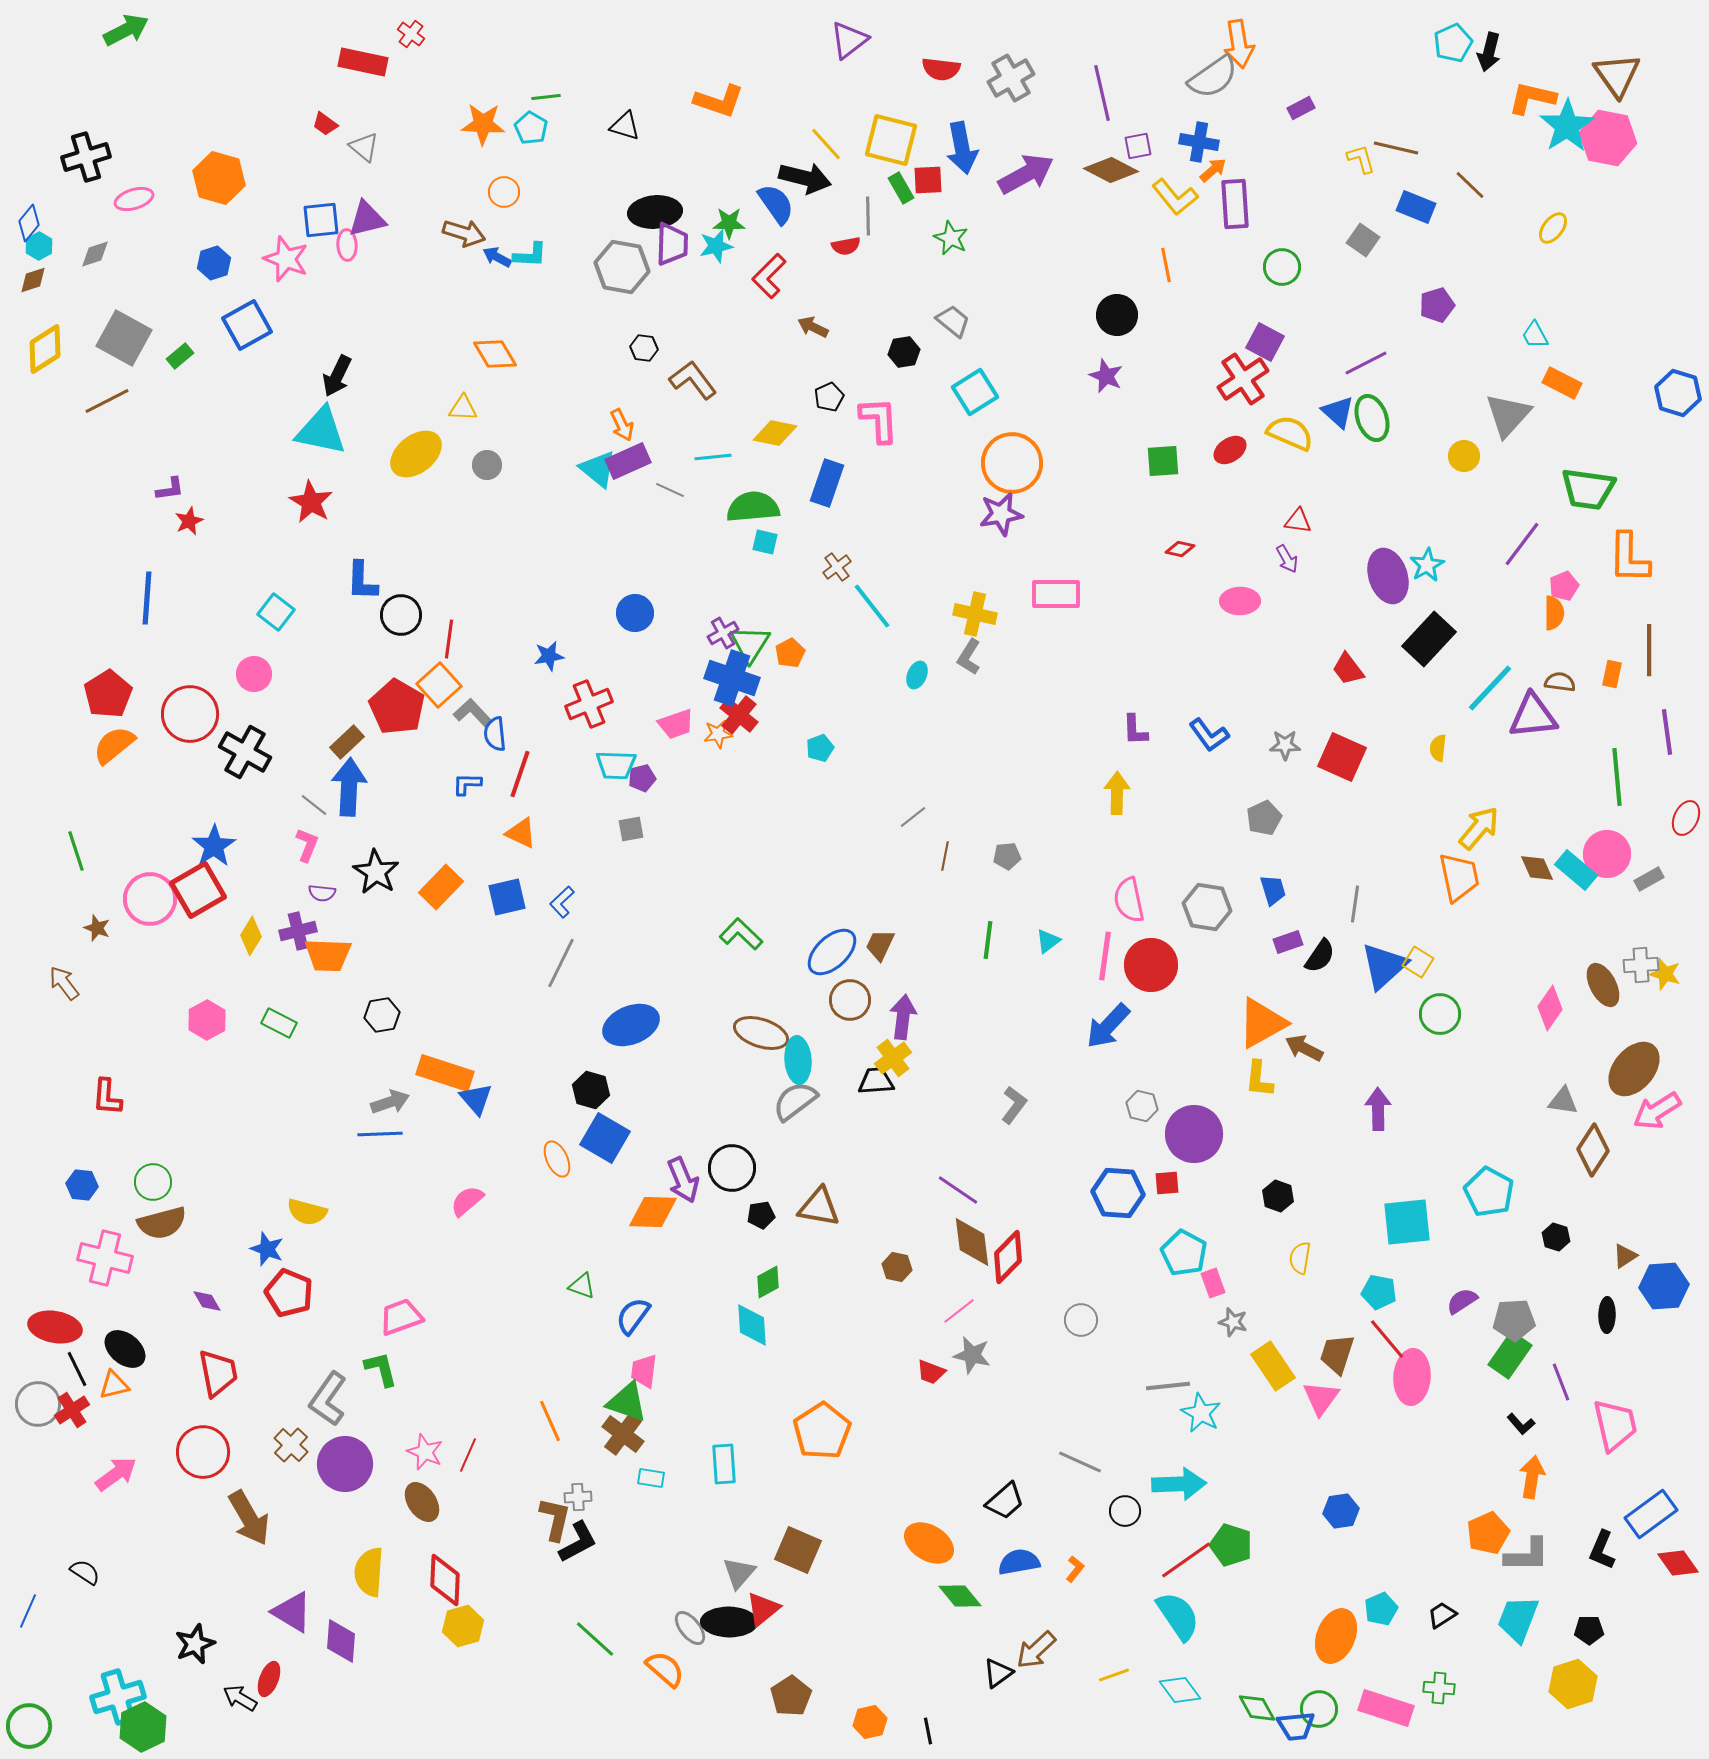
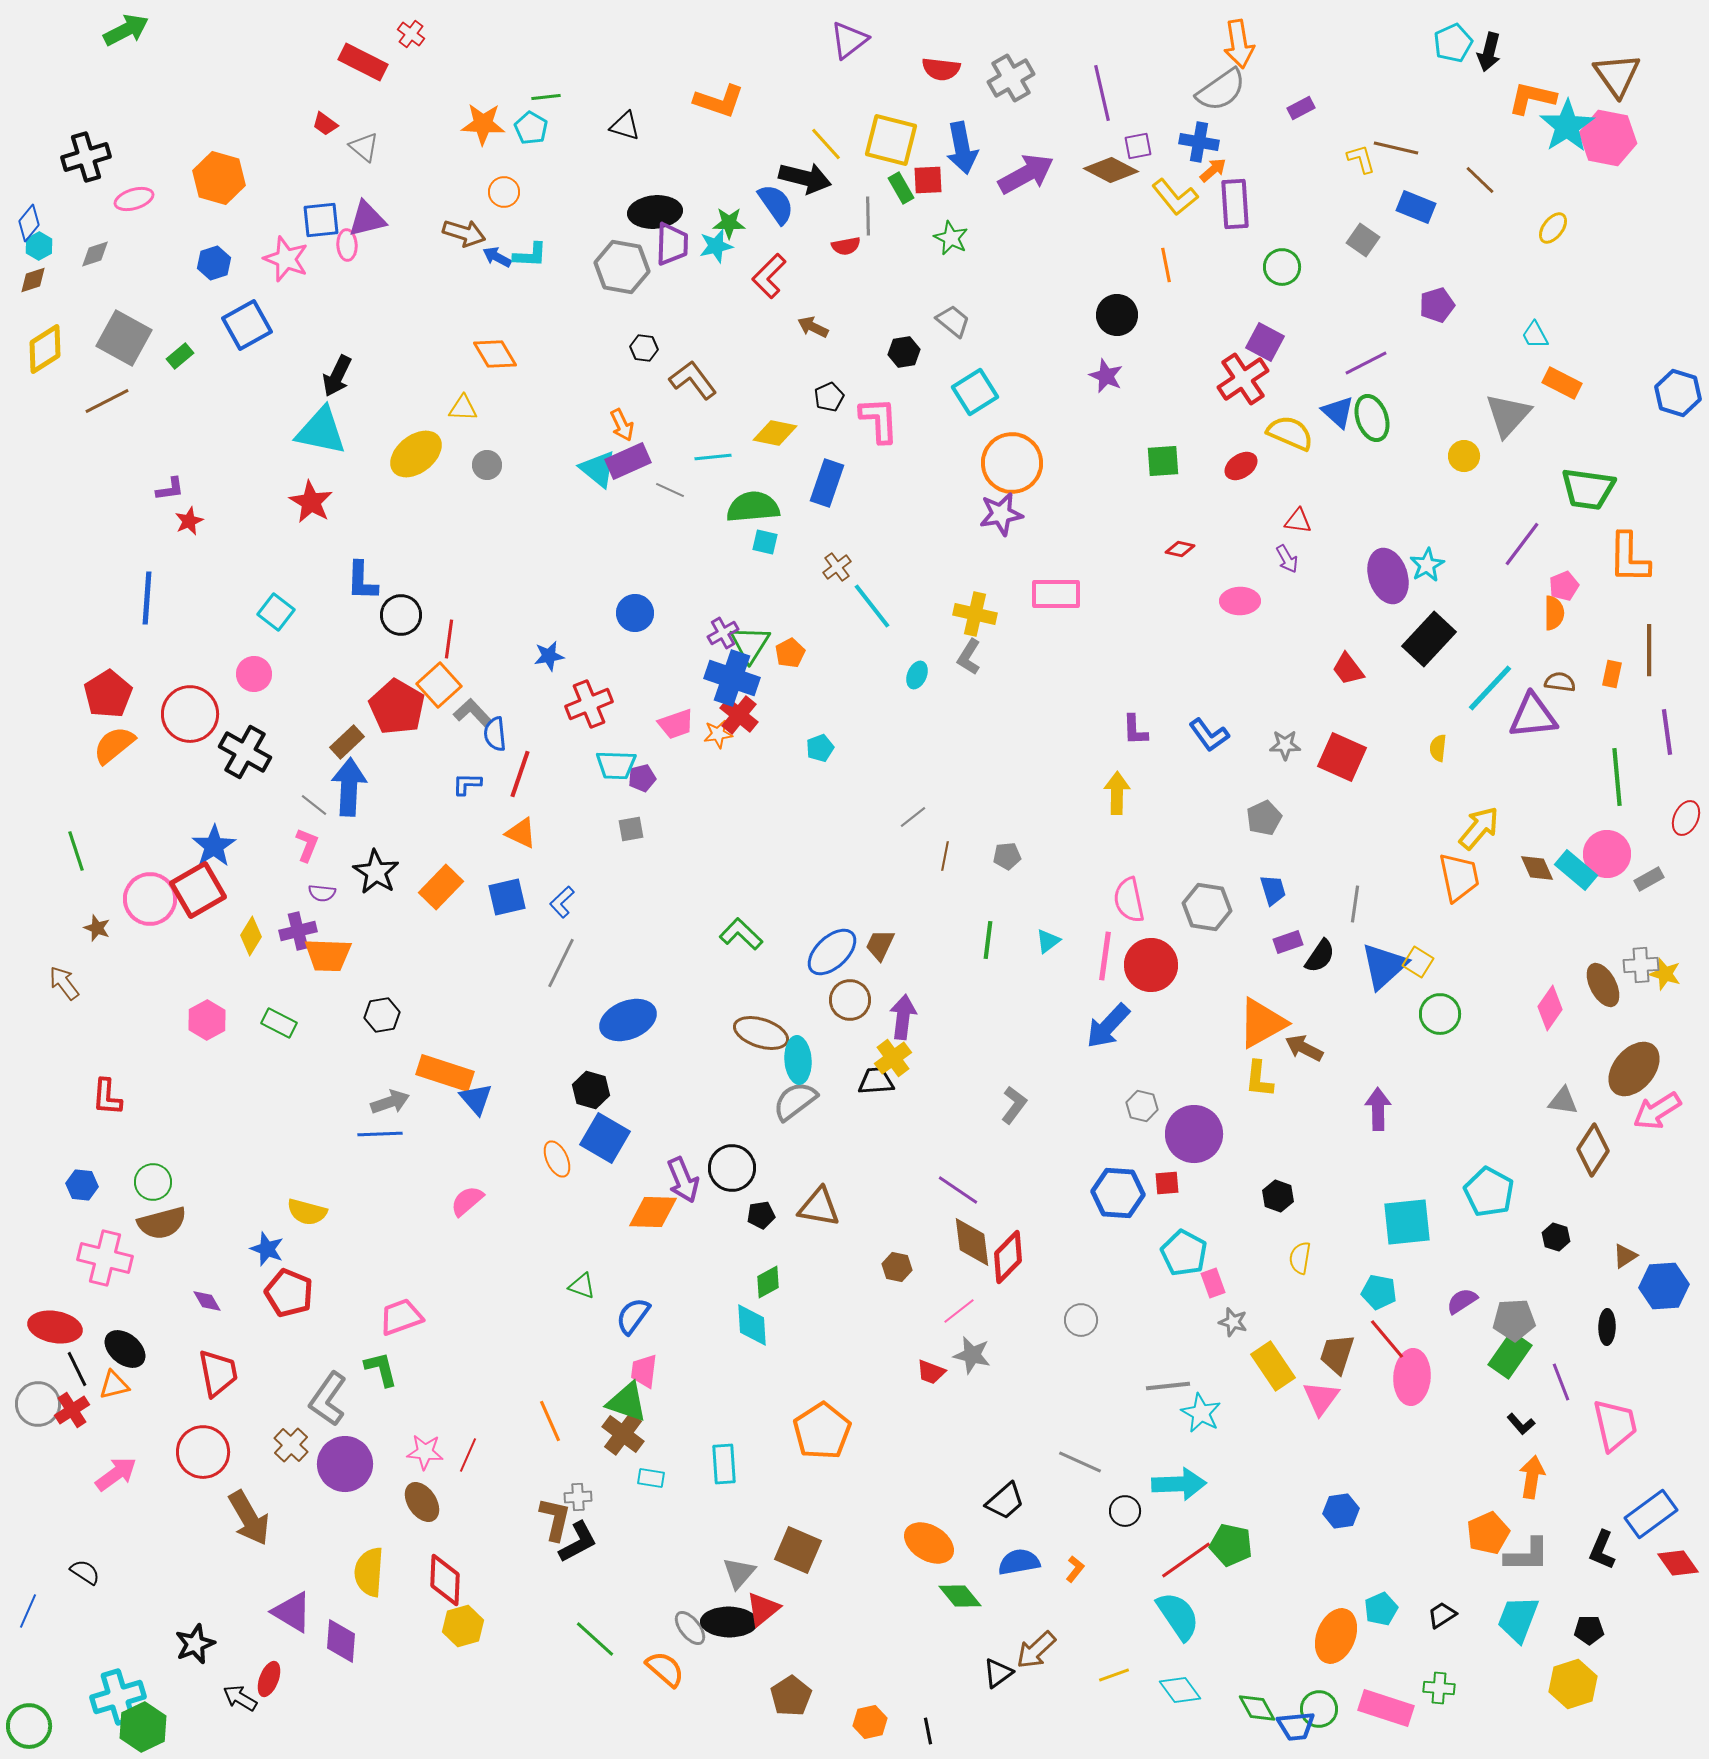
red rectangle at (363, 62): rotated 15 degrees clockwise
gray semicircle at (1213, 77): moved 8 px right, 13 px down
brown line at (1470, 185): moved 10 px right, 5 px up
red ellipse at (1230, 450): moved 11 px right, 16 px down
blue ellipse at (631, 1025): moved 3 px left, 5 px up
black ellipse at (1607, 1315): moved 12 px down
pink star at (425, 1452): rotated 18 degrees counterclockwise
green pentagon at (1231, 1545): rotated 6 degrees counterclockwise
